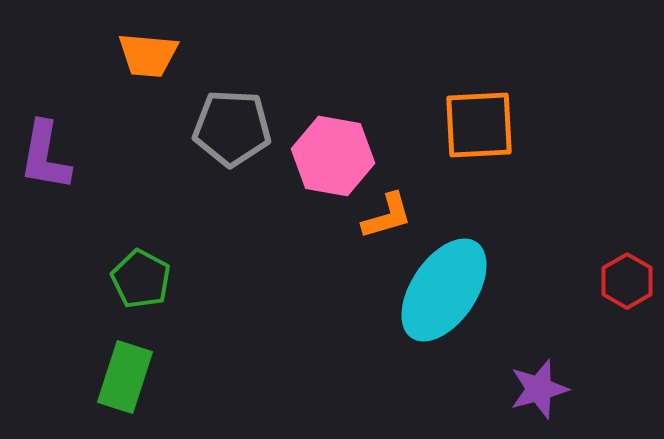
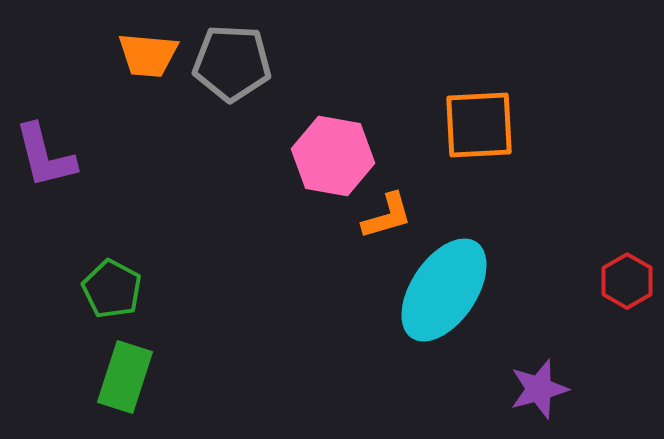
gray pentagon: moved 65 px up
purple L-shape: rotated 24 degrees counterclockwise
green pentagon: moved 29 px left, 10 px down
